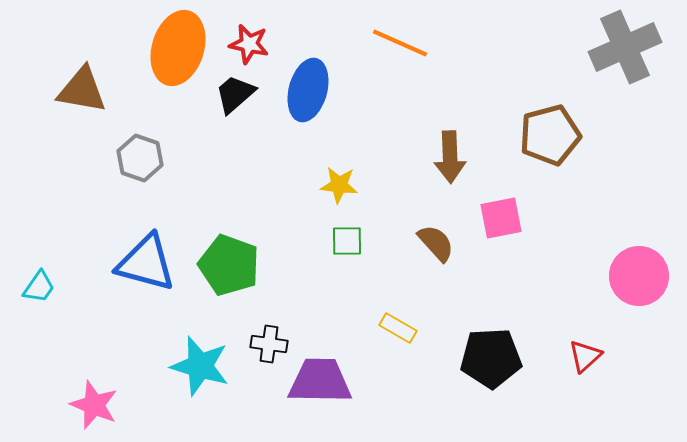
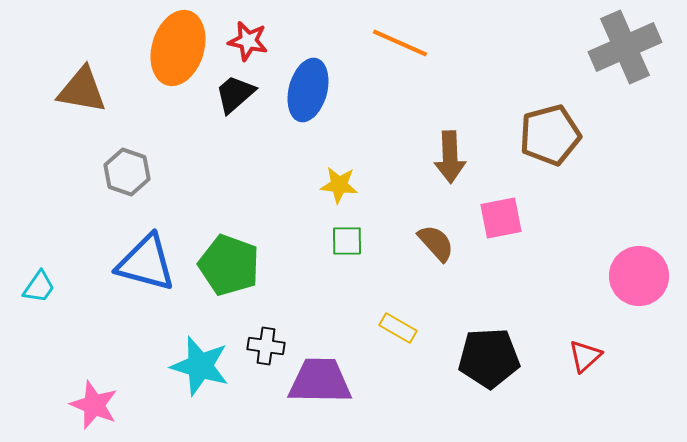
red star: moved 1 px left, 3 px up
gray hexagon: moved 13 px left, 14 px down
black cross: moved 3 px left, 2 px down
black pentagon: moved 2 px left
